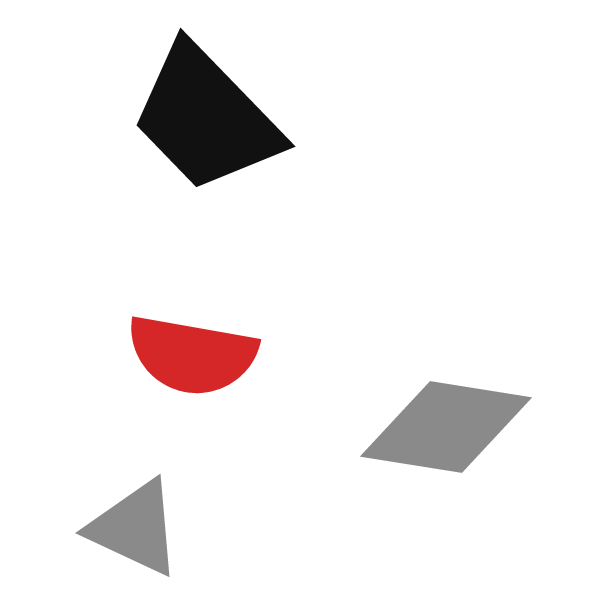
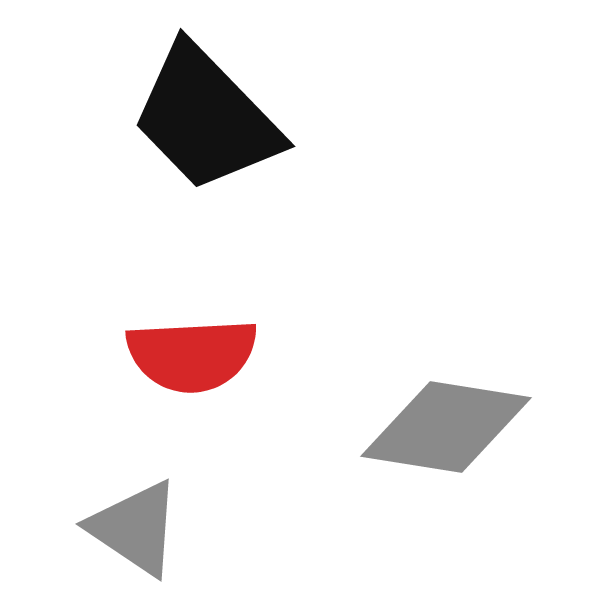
red semicircle: rotated 13 degrees counterclockwise
gray triangle: rotated 9 degrees clockwise
